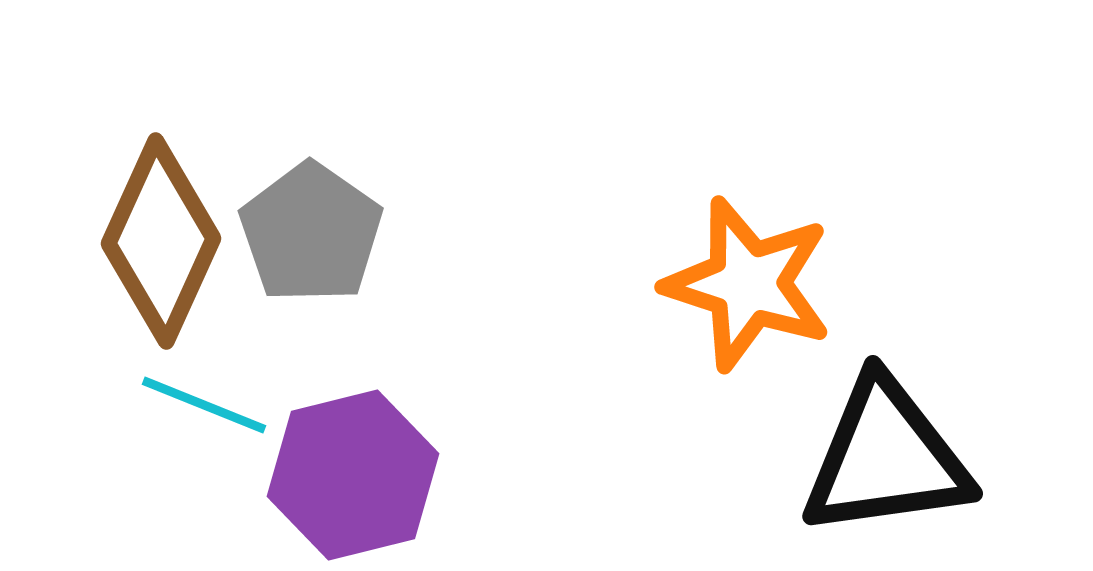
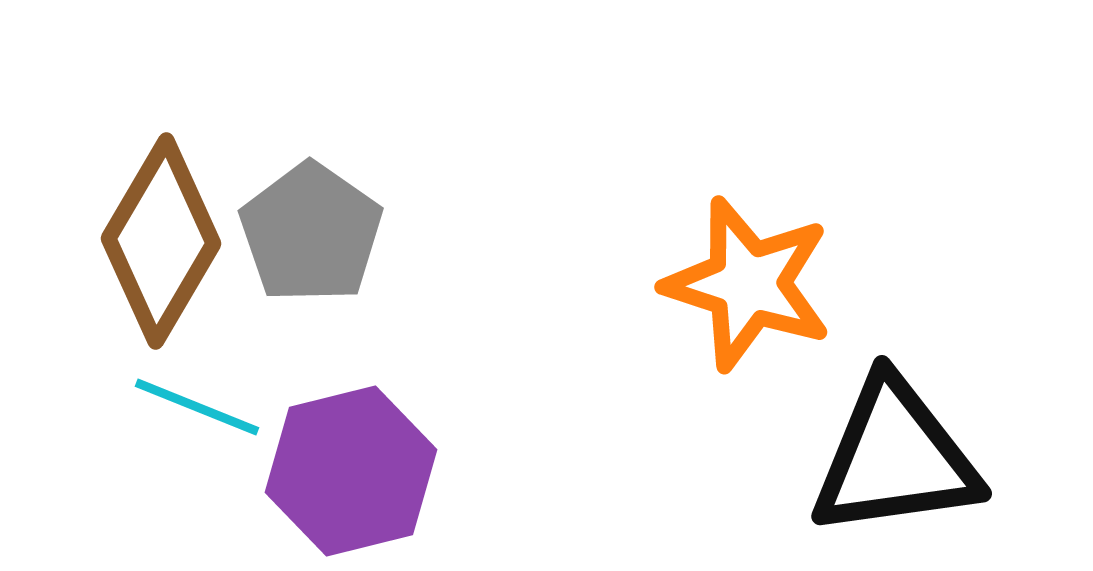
brown diamond: rotated 6 degrees clockwise
cyan line: moved 7 px left, 2 px down
black triangle: moved 9 px right
purple hexagon: moved 2 px left, 4 px up
